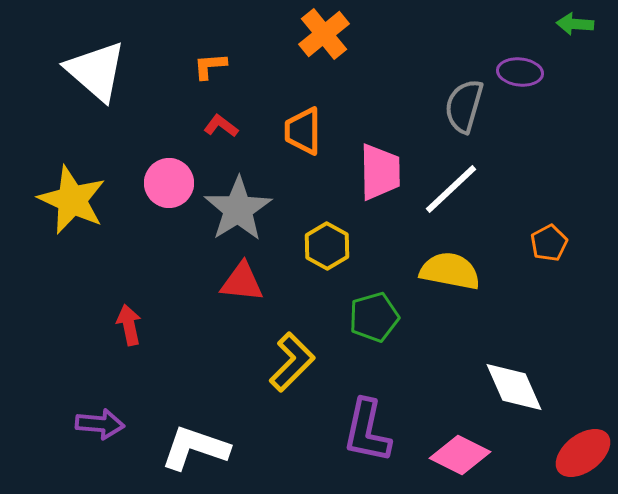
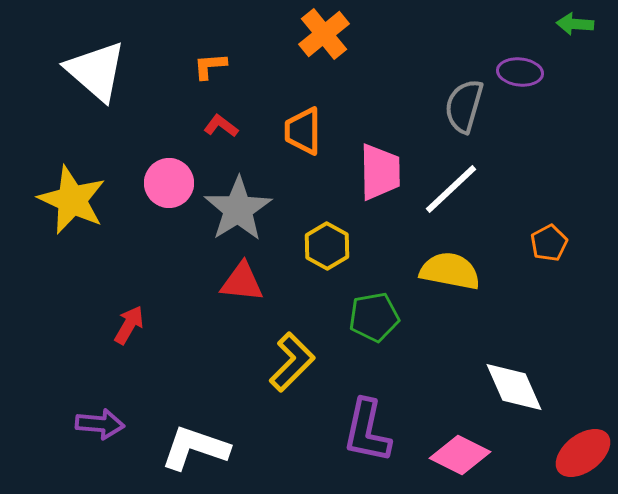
green pentagon: rotated 6 degrees clockwise
red arrow: rotated 42 degrees clockwise
